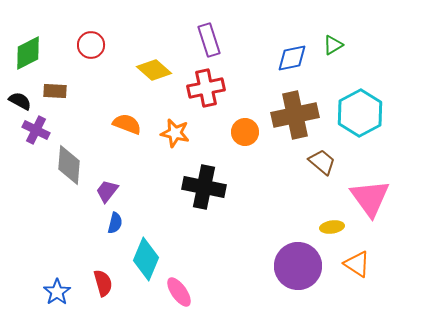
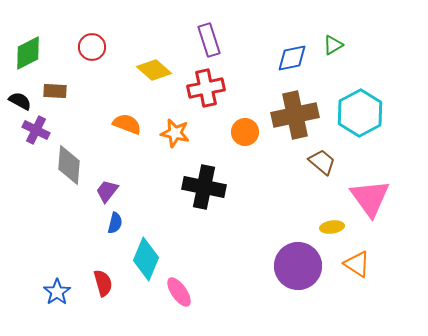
red circle: moved 1 px right, 2 px down
